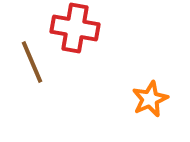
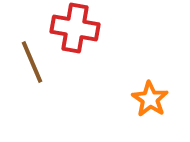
orange star: rotated 15 degrees counterclockwise
